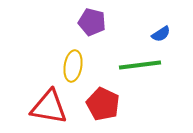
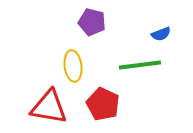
blue semicircle: rotated 12 degrees clockwise
yellow ellipse: rotated 16 degrees counterclockwise
